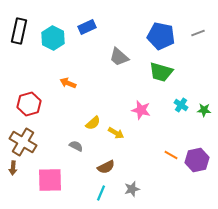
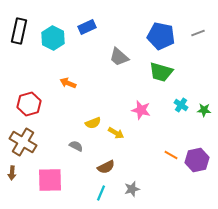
yellow semicircle: rotated 21 degrees clockwise
brown arrow: moved 1 px left, 5 px down
